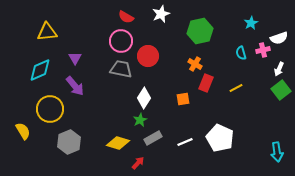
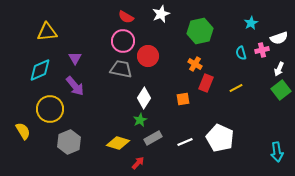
pink circle: moved 2 px right
pink cross: moved 1 px left
